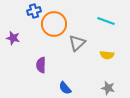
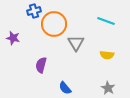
gray triangle: moved 1 px left; rotated 18 degrees counterclockwise
purple semicircle: rotated 14 degrees clockwise
gray star: rotated 16 degrees clockwise
